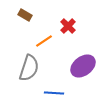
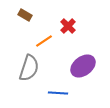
blue line: moved 4 px right
